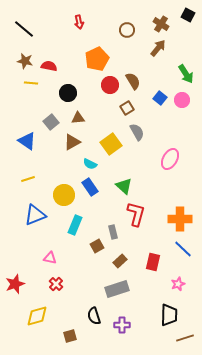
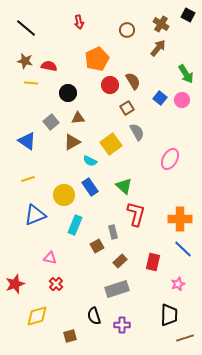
black line at (24, 29): moved 2 px right, 1 px up
cyan semicircle at (90, 164): moved 3 px up
